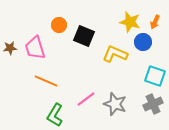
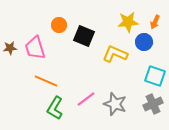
yellow star: moved 2 px left; rotated 20 degrees counterclockwise
blue circle: moved 1 px right
green L-shape: moved 7 px up
